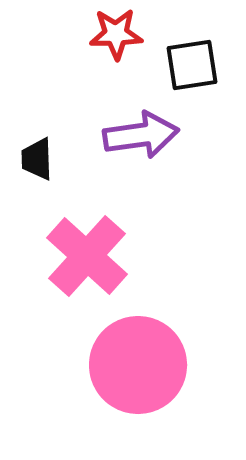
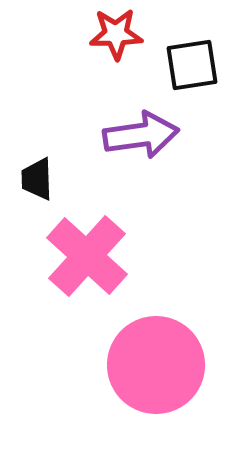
black trapezoid: moved 20 px down
pink circle: moved 18 px right
